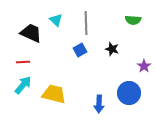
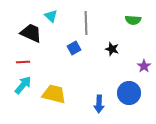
cyan triangle: moved 5 px left, 4 px up
blue square: moved 6 px left, 2 px up
